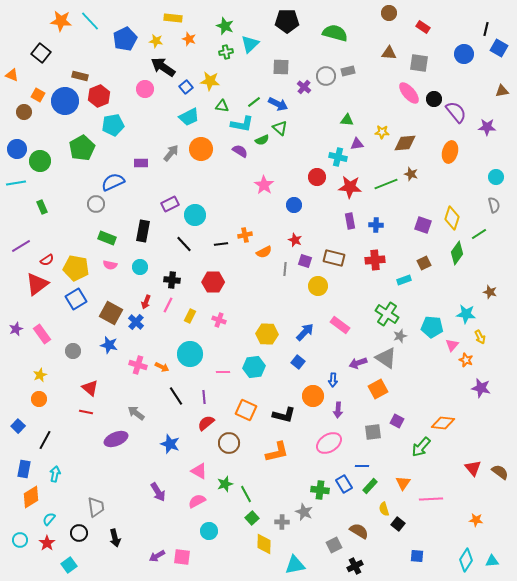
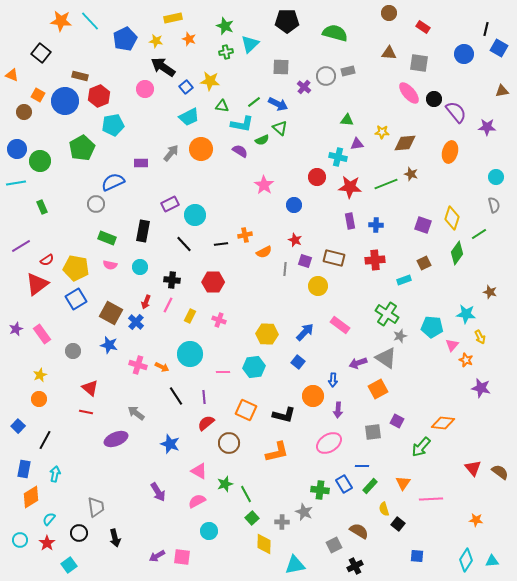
yellow rectangle at (173, 18): rotated 18 degrees counterclockwise
